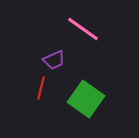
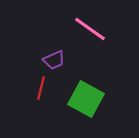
pink line: moved 7 px right
green square: rotated 6 degrees counterclockwise
